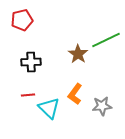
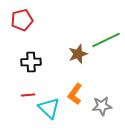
brown star: rotated 18 degrees clockwise
